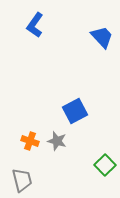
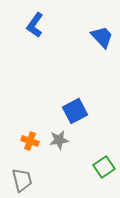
gray star: moved 2 px right, 1 px up; rotated 24 degrees counterclockwise
green square: moved 1 px left, 2 px down; rotated 10 degrees clockwise
